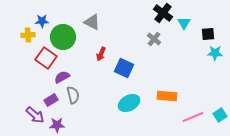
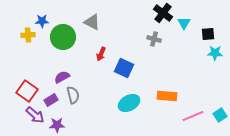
gray cross: rotated 24 degrees counterclockwise
red square: moved 19 px left, 33 px down
pink line: moved 1 px up
